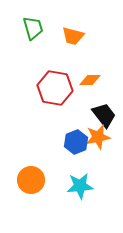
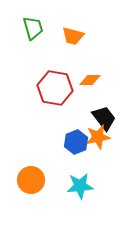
black trapezoid: moved 3 px down
